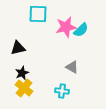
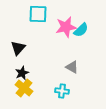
black triangle: rotated 35 degrees counterclockwise
